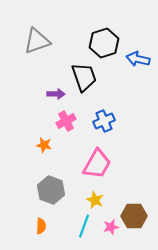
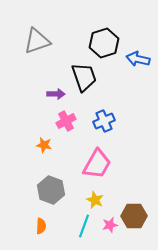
pink star: moved 1 px left, 2 px up
